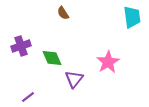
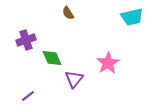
brown semicircle: moved 5 px right
cyan trapezoid: rotated 85 degrees clockwise
purple cross: moved 5 px right, 6 px up
pink star: moved 1 px down
purple line: moved 1 px up
